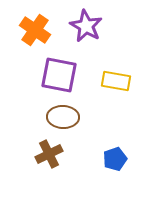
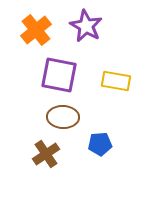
orange cross: moved 1 px right; rotated 16 degrees clockwise
brown cross: moved 3 px left; rotated 8 degrees counterclockwise
blue pentagon: moved 15 px left, 15 px up; rotated 15 degrees clockwise
